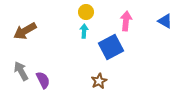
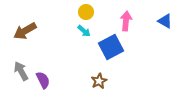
cyan arrow: rotated 128 degrees clockwise
